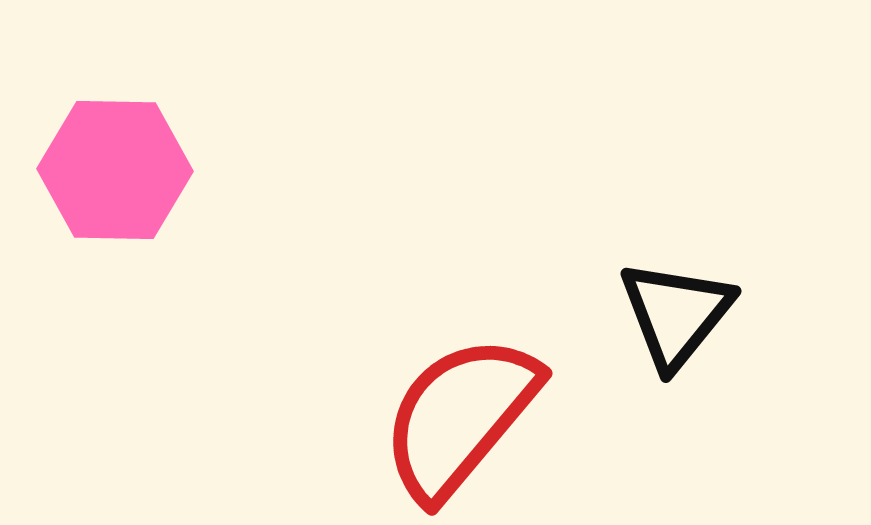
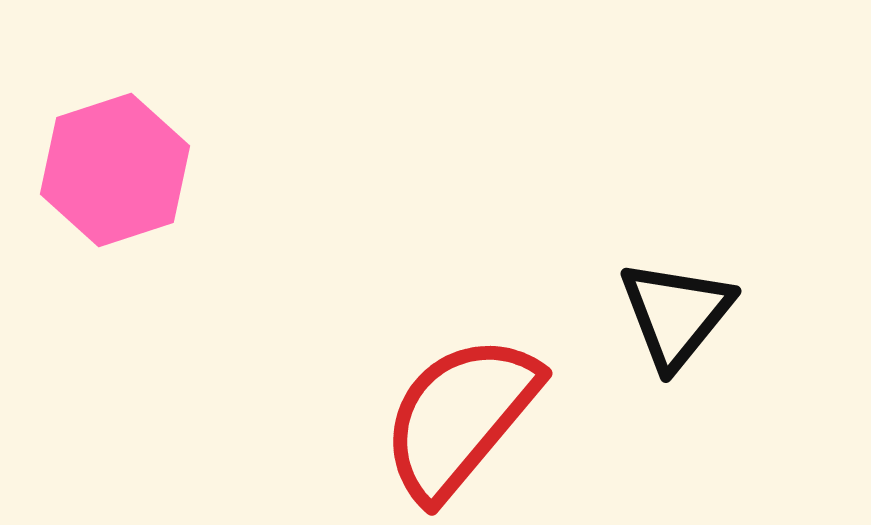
pink hexagon: rotated 19 degrees counterclockwise
